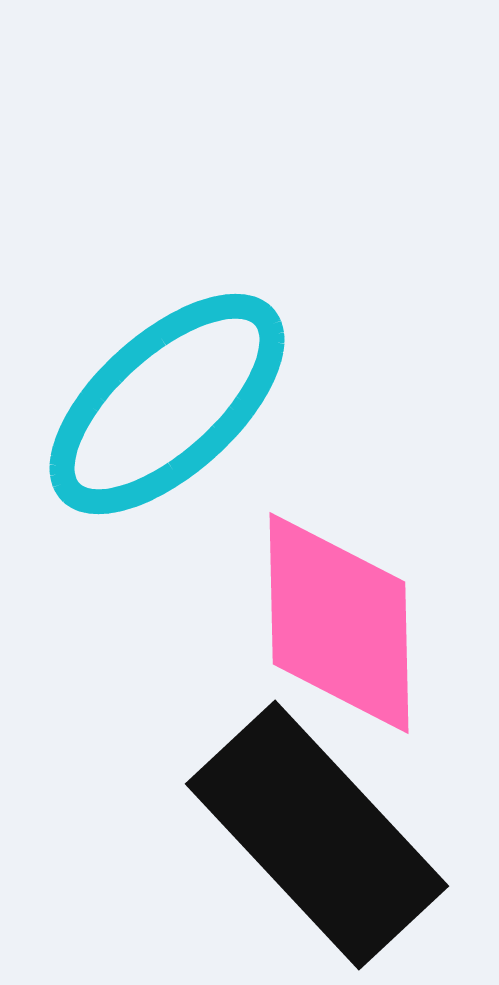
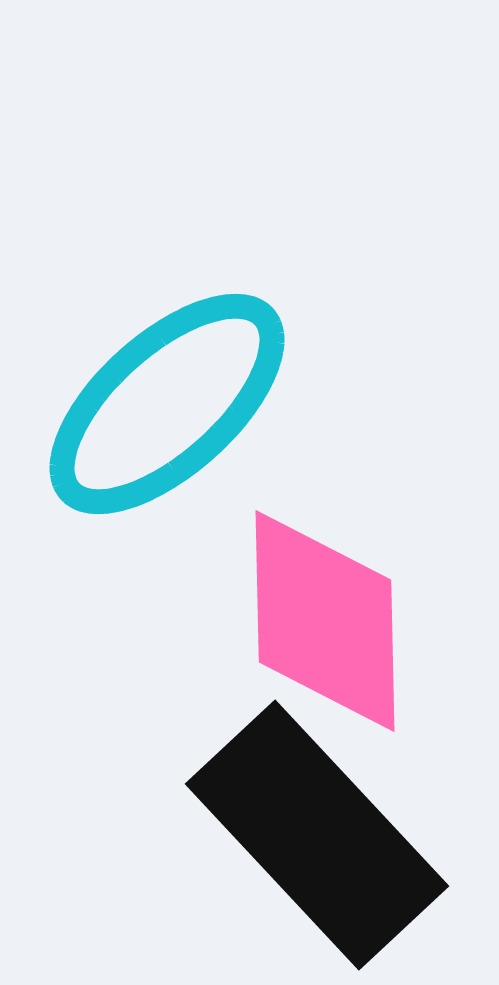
pink diamond: moved 14 px left, 2 px up
